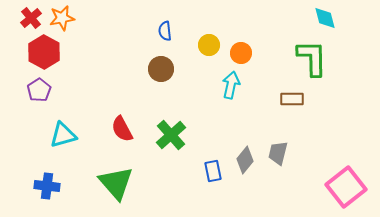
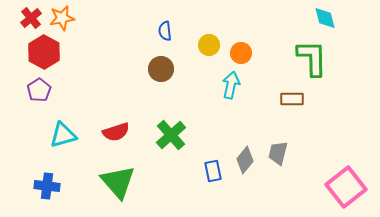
red semicircle: moved 6 px left, 3 px down; rotated 80 degrees counterclockwise
green triangle: moved 2 px right, 1 px up
